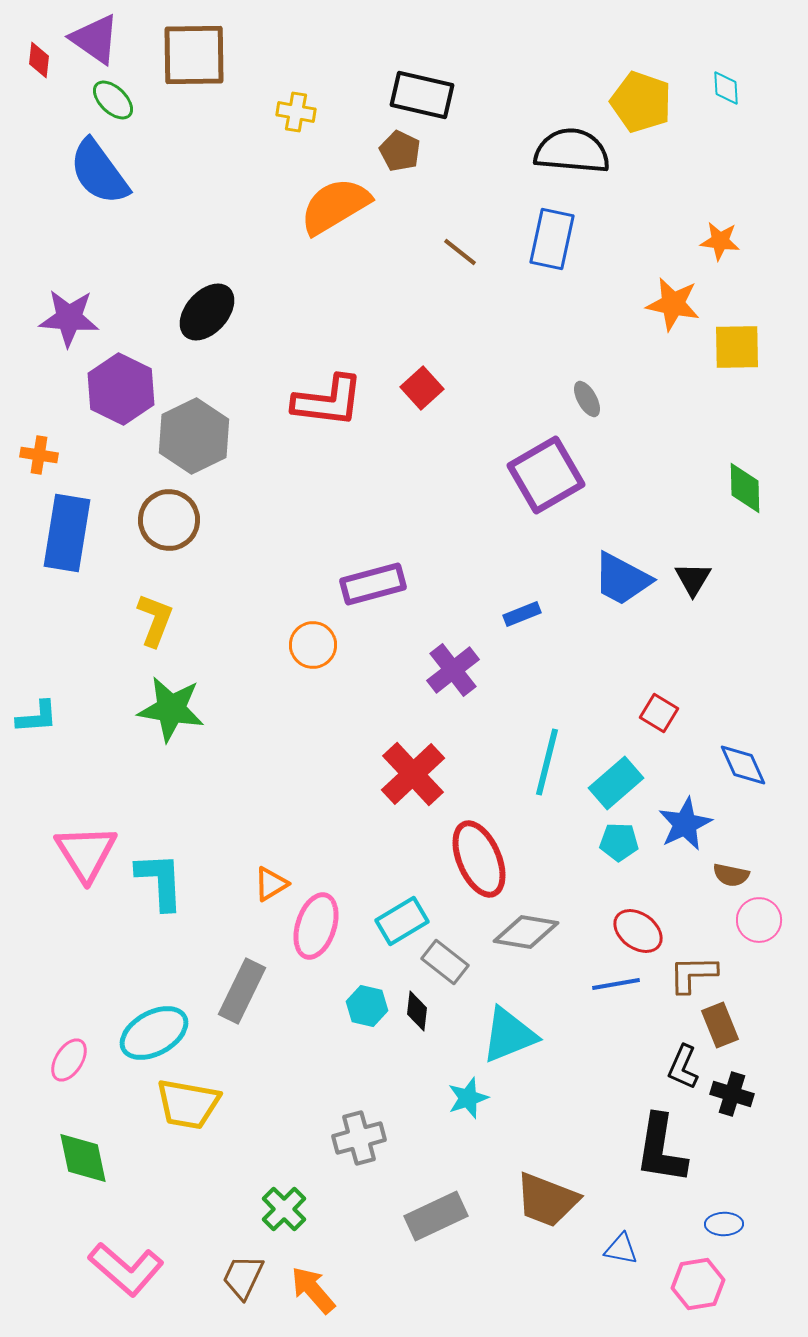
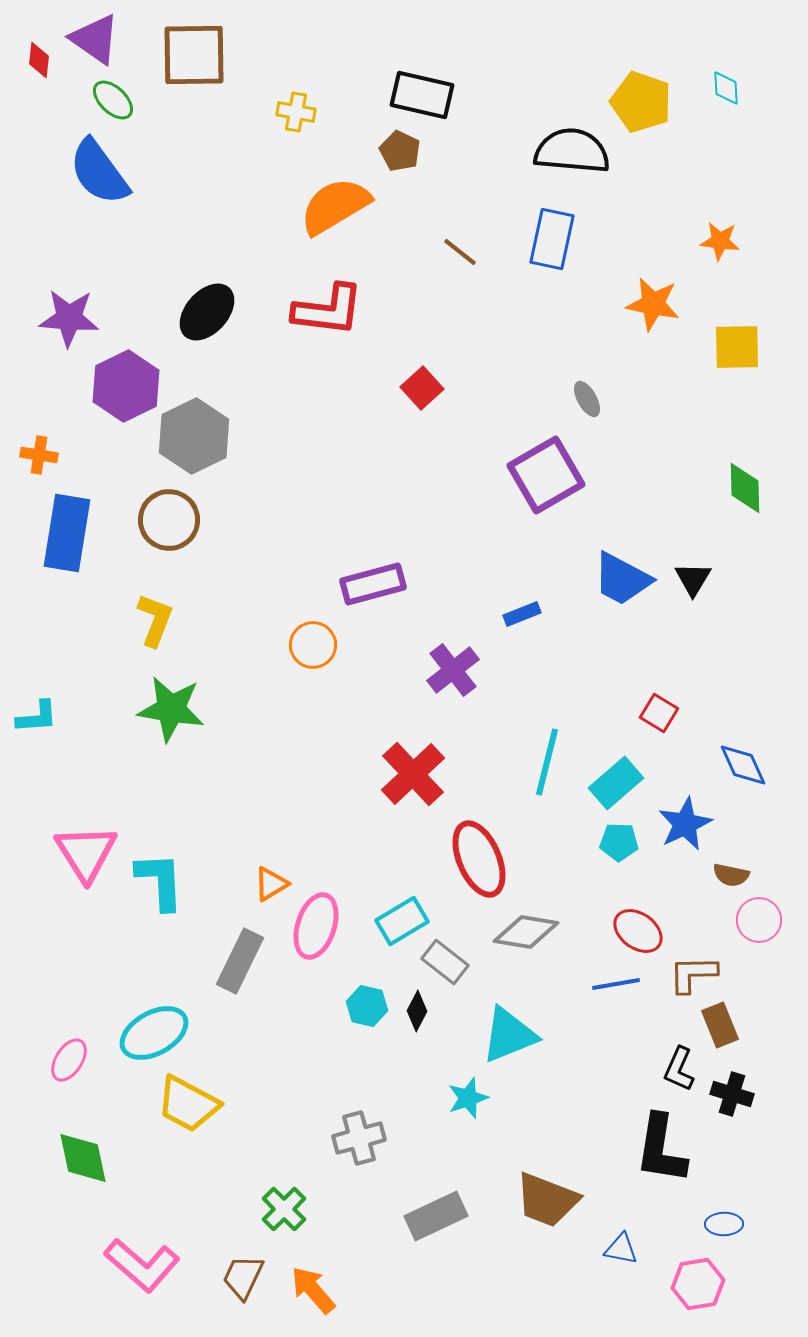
orange star at (673, 304): moved 20 px left
purple hexagon at (121, 389): moved 5 px right, 3 px up; rotated 8 degrees clockwise
red L-shape at (328, 401): moved 91 px up
gray rectangle at (242, 991): moved 2 px left, 30 px up
black diamond at (417, 1011): rotated 21 degrees clockwise
black L-shape at (683, 1067): moved 4 px left, 2 px down
yellow trapezoid at (188, 1104): rotated 18 degrees clockwise
pink L-shape at (126, 1269): moved 16 px right, 4 px up
